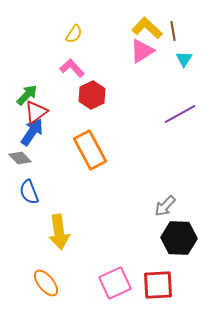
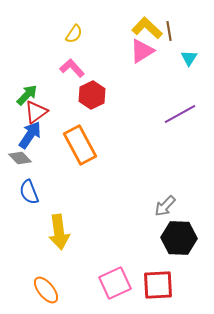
brown line: moved 4 px left
cyan triangle: moved 5 px right, 1 px up
blue arrow: moved 2 px left, 3 px down
orange rectangle: moved 10 px left, 5 px up
orange ellipse: moved 7 px down
